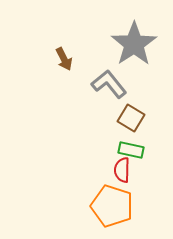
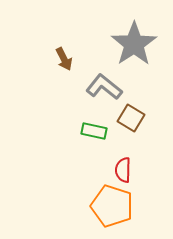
gray L-shape: moved 5 px left, 3 px down; rotated 12 degrees counterclockwise
green rectangle: moved 37 px left, 19 px up
red semicircle: moved 1 px right
